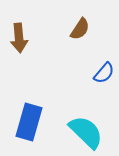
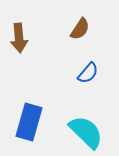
blue semicircle: moved 16 px left
